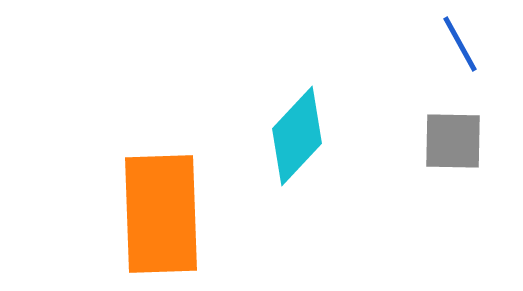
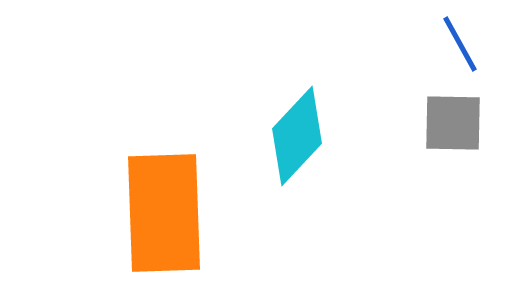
gray square: moved 18 px up
orange rectangle: moved 3 px right, 1 px up
